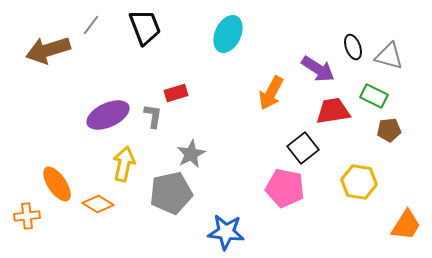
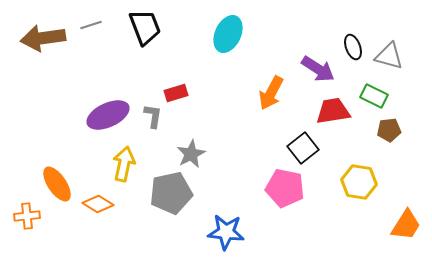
gray line: rotated 35 degrees clockwise
brown arrow: moved 5 px left, 12 px up; rotated 9 degrees clockwise
